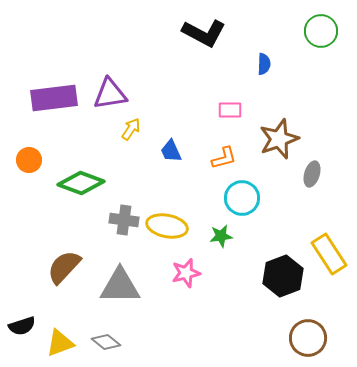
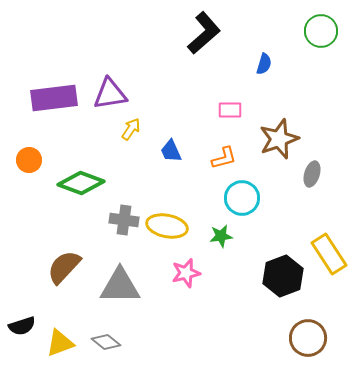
black L-shape: rotated 69 degrees counterclockwise
blue semicircle: rotated 15 degrees clockwise
